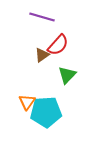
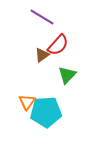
purple line: rotated 15 degrees clockwise
